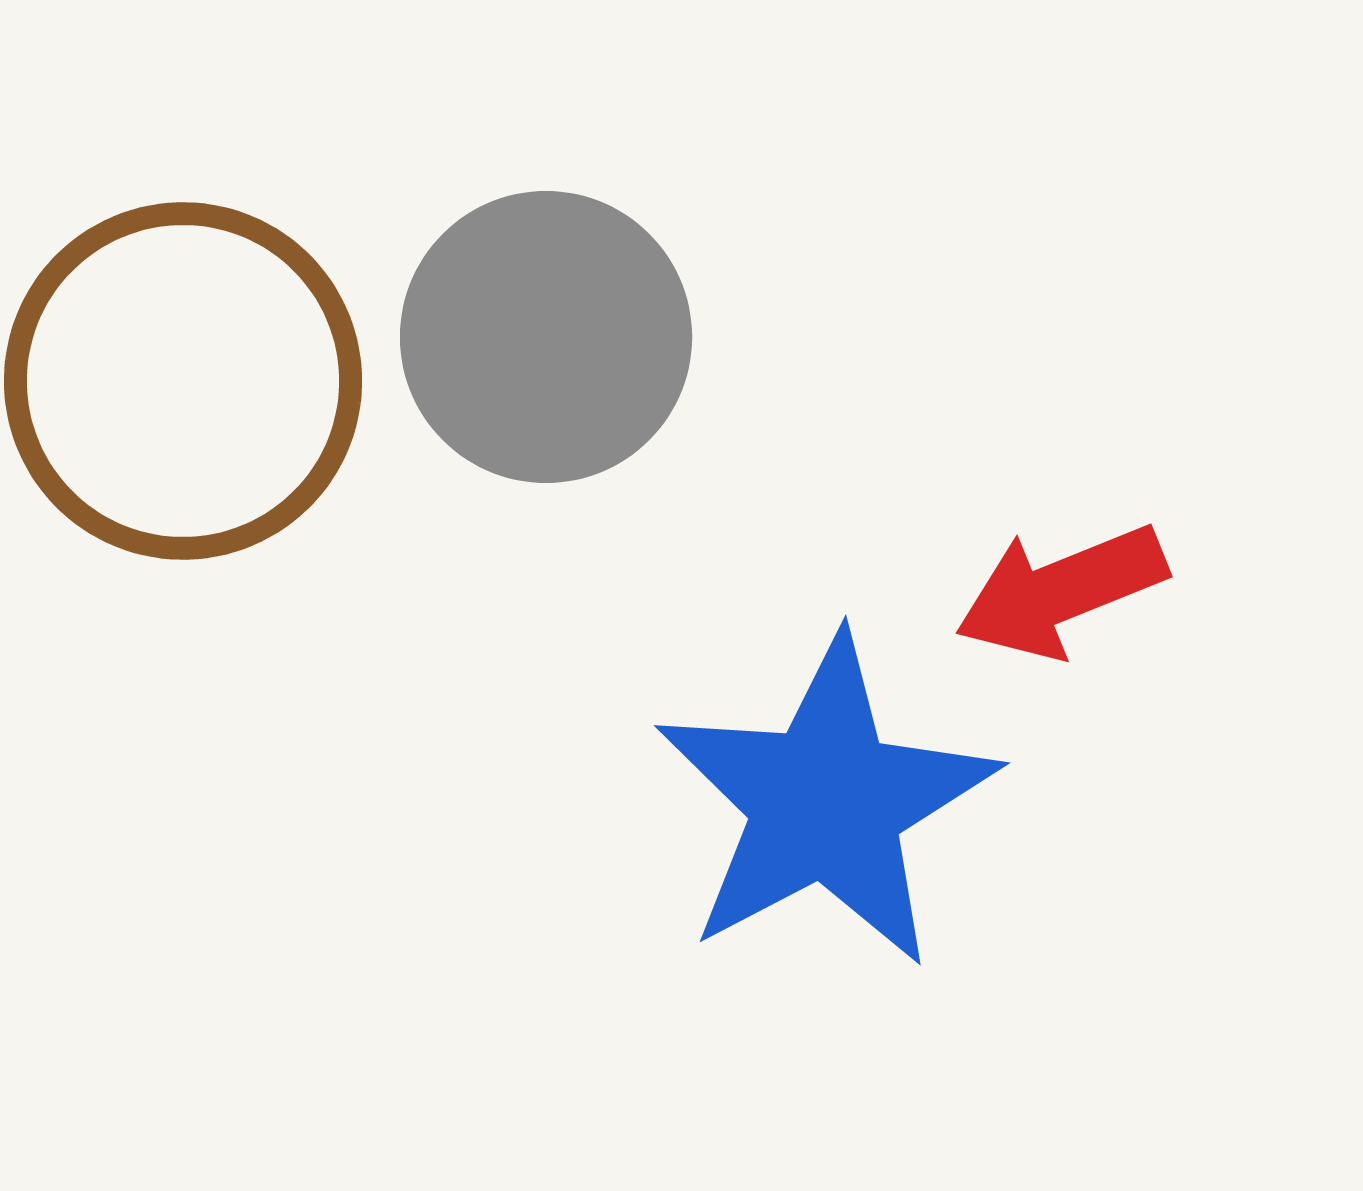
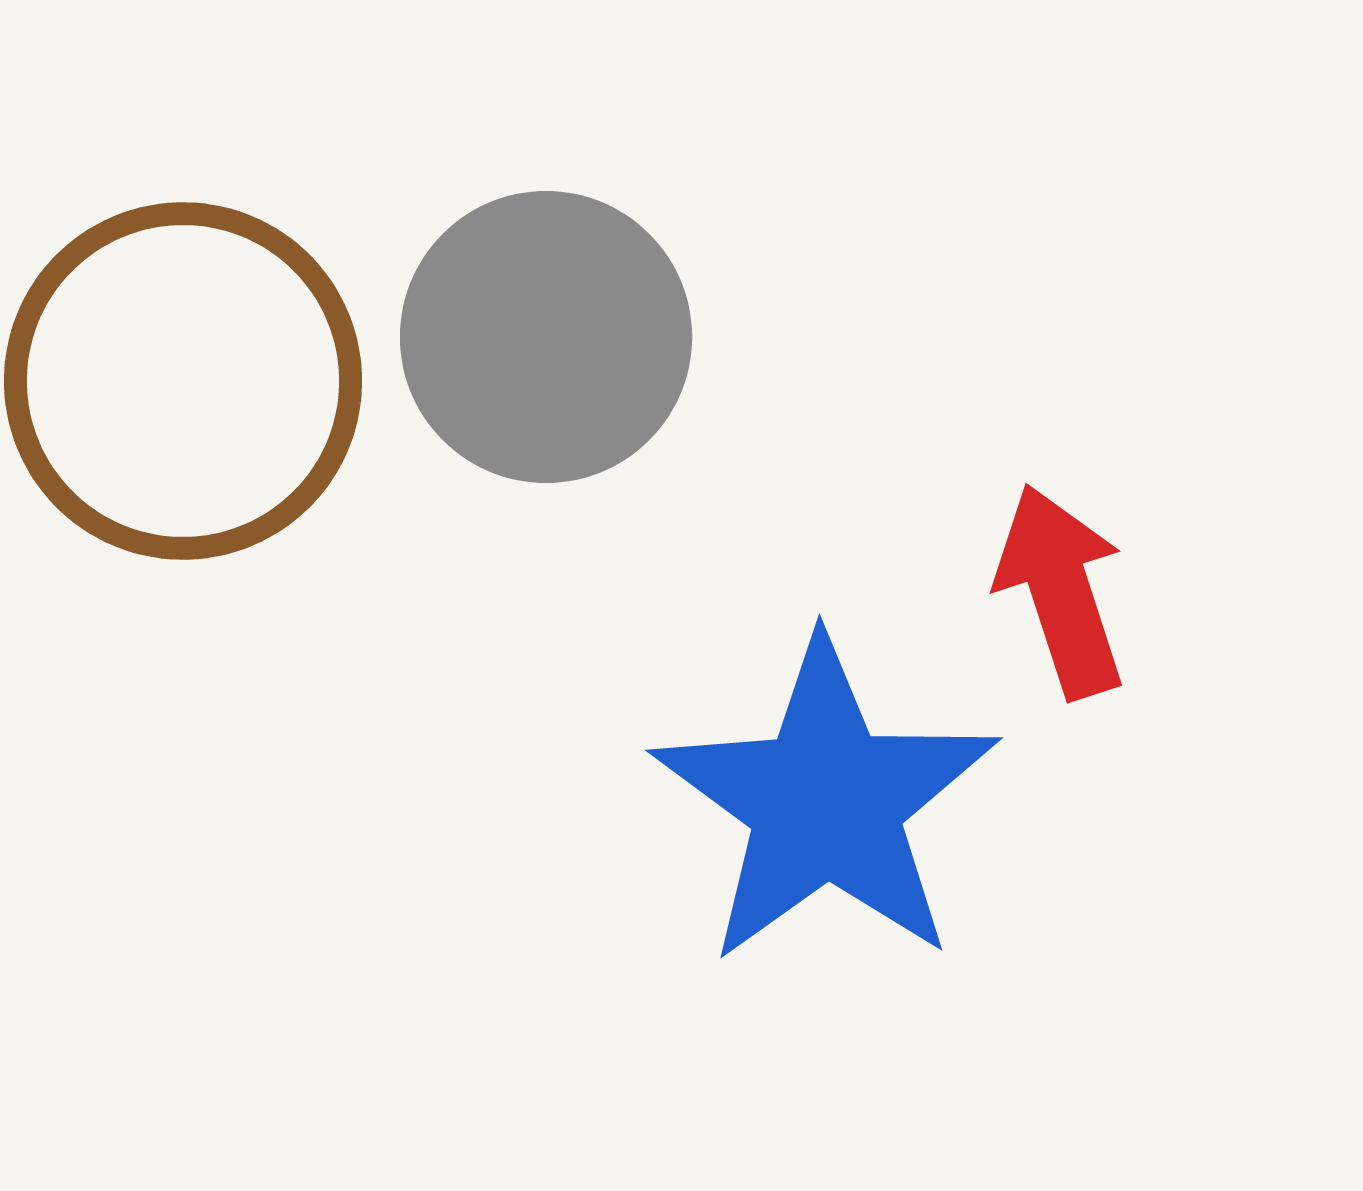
red arrow: rotated 94 degrees clockwise
blue star: rotated 8 degrees counterclockwise
